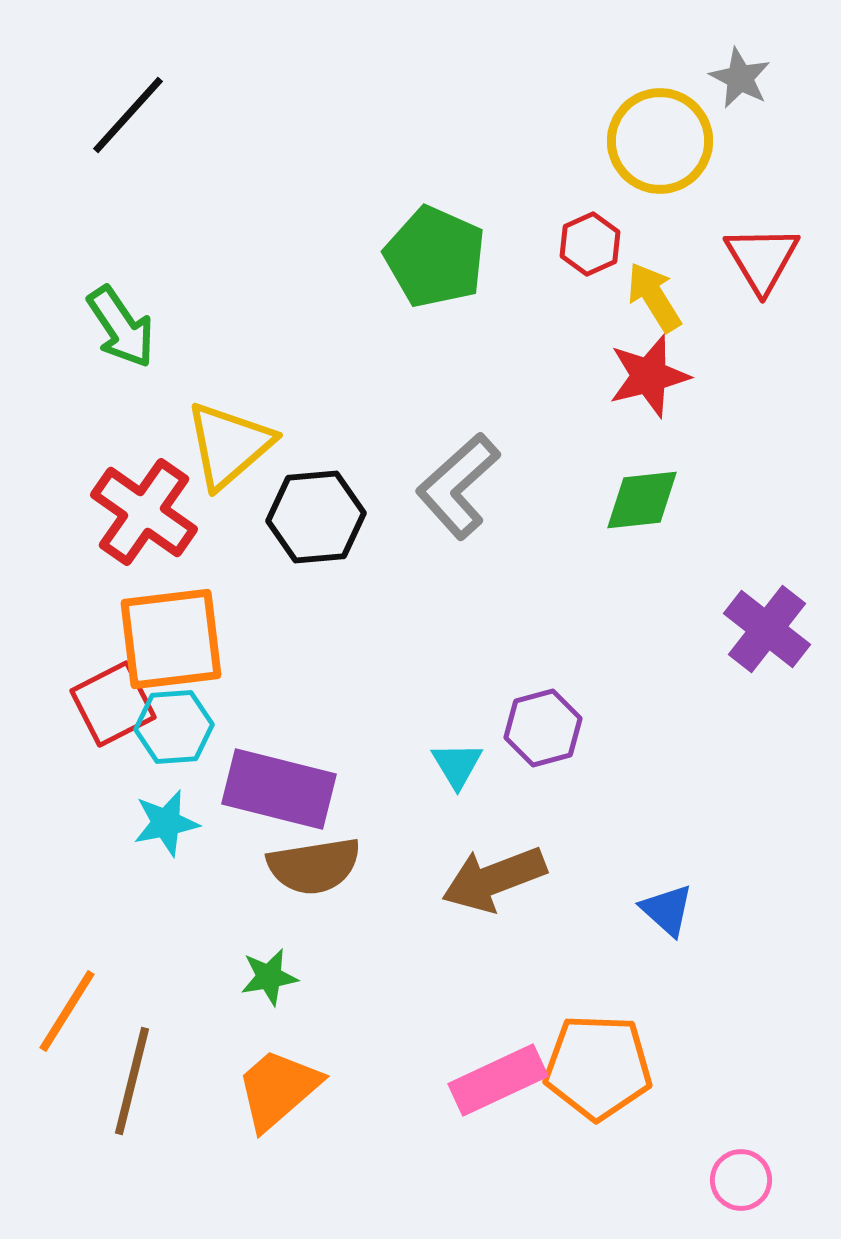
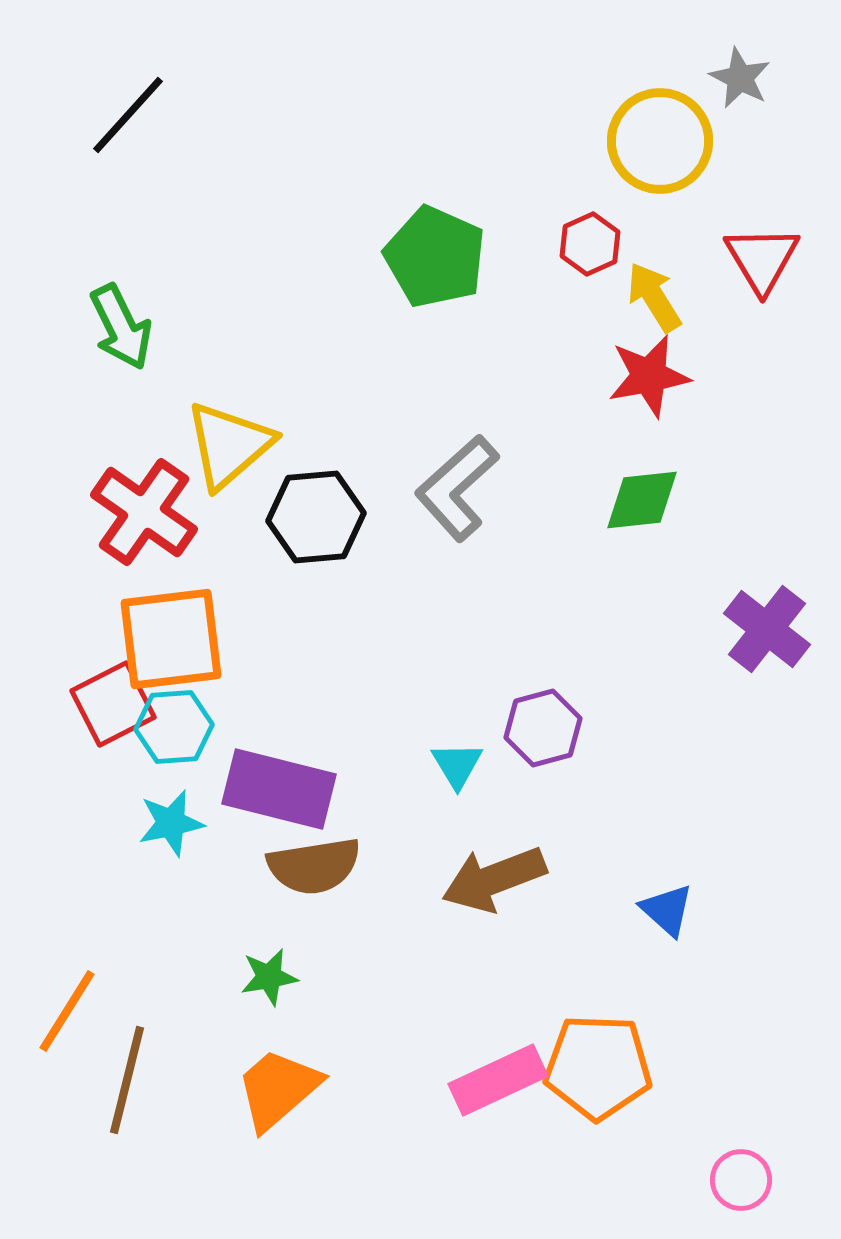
green arrow: rotated 8 degrees clockwise
red star: rotated 4 degrees clockwise
gray L-shape: moved 1 px left, 2 px down
cyan star: moved 5 px right
brown line: moved 5 px left, 1 px up
